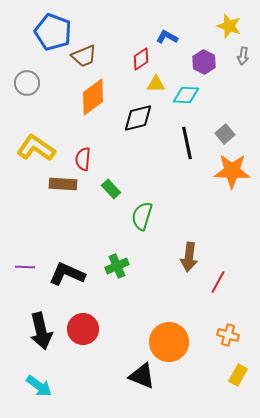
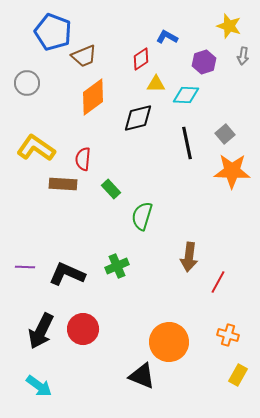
purple hexagon: rotated 15 degrees clockwise
black arrow: rotated 39 degrees clockwise
